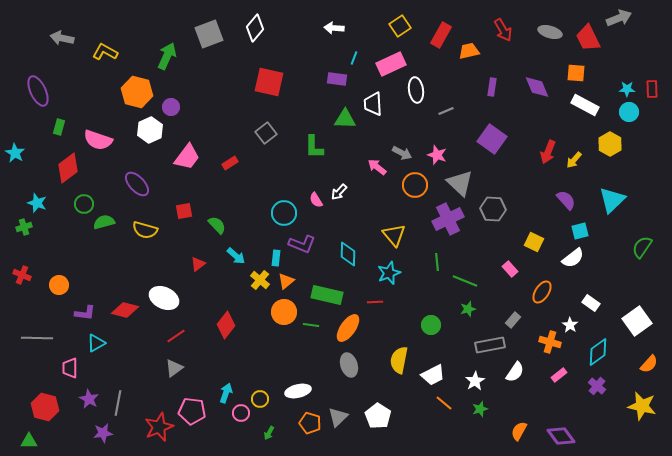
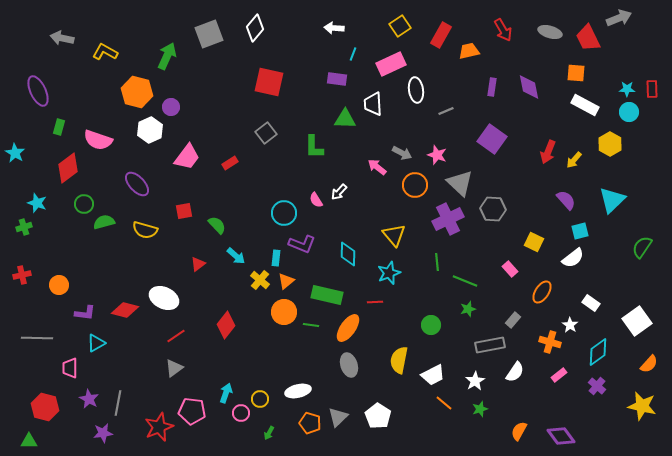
cyan line at (354, 58): moved 1 px left, 4 px up
purple diamond at (537, 87): moved 8 px left; rotated 12 degrees clockwise
red cross at (22, 275): rotated 36 degrees counterclockwise
